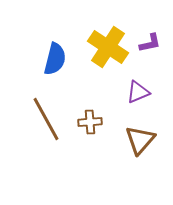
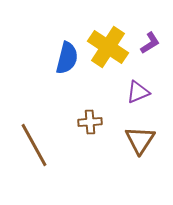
purple L-shape: rotated 20 degrees counterclockwise
blue semicircle: moved 12 px right, 1 px up
brown line: moved 12 px left, 26 px down
brown triangle: rotated 8 degrees counterclockwise
